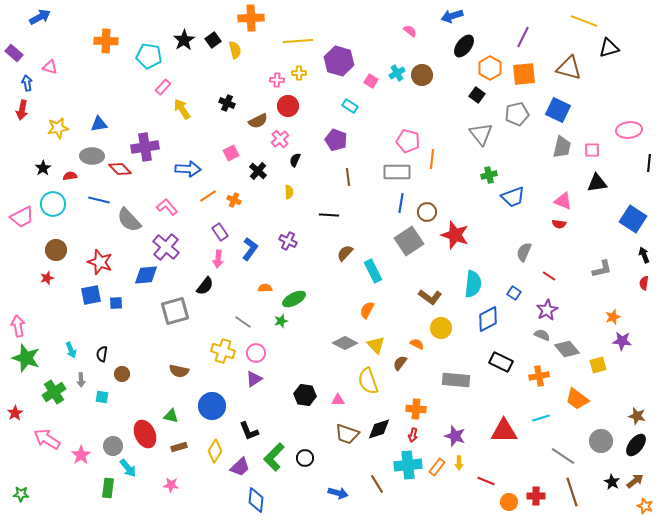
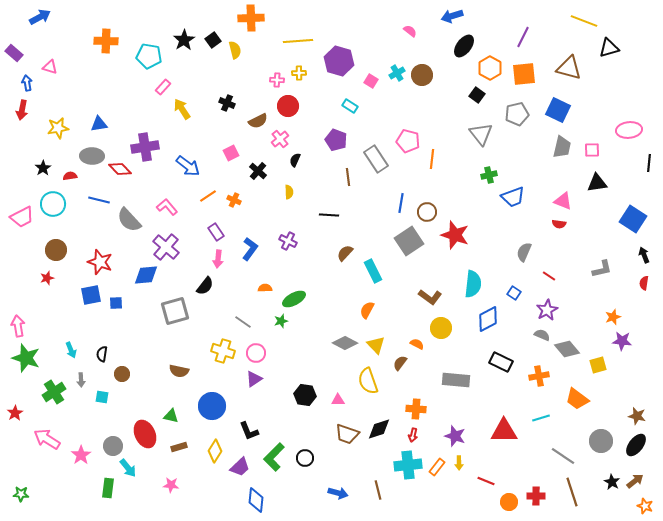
blue arrow at (188, 169): moved 3 px up; rotated 35 degrees clockwise
gray rectangle at (397, 172): moved 21 px left, 13 px up; rotated 56 degrees clockwise
purple rectangle at (220, 232): moved 4 px left
brown line at (377, 484): moved 1 px right, 6 px down; rotated 18 degrees clockwise
